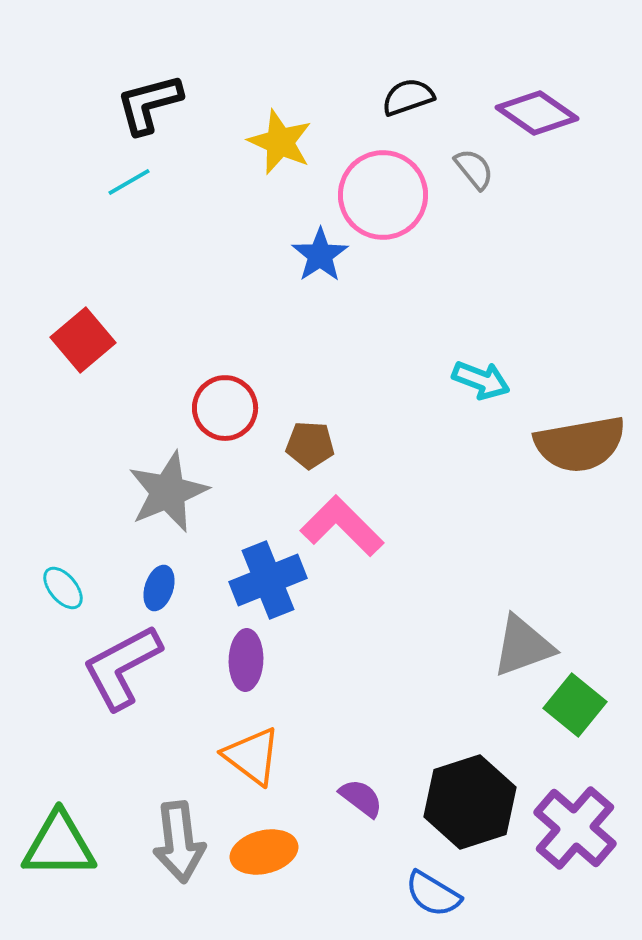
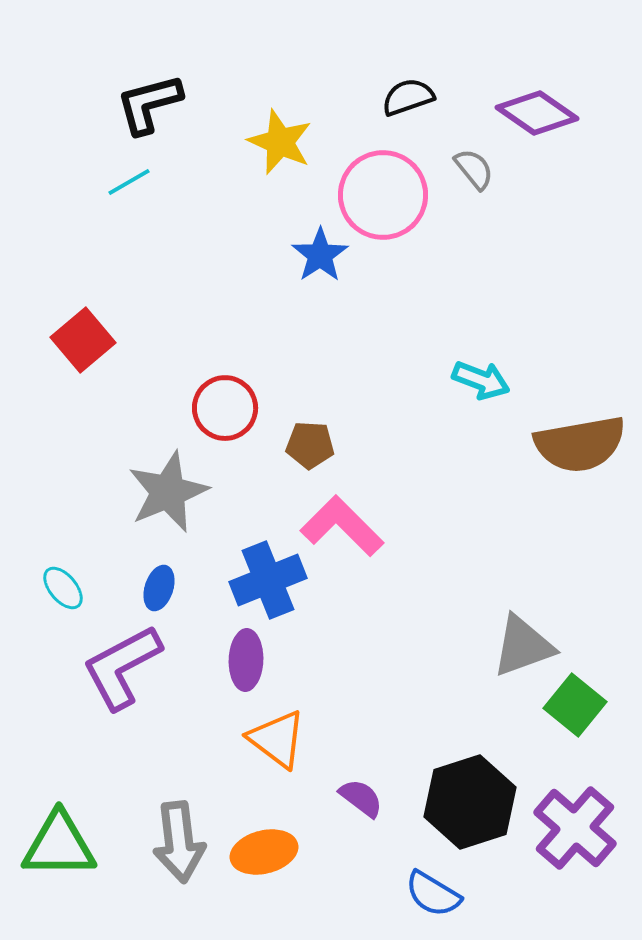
orange triangle: moved 25 px right, 17 px up
